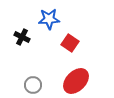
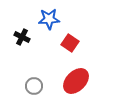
gray circle: moved 1 px right, 1 px down
